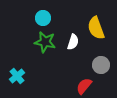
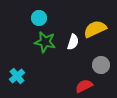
cyan circle: moved 4 px left
yellow semicircle: moved 1 px left, 1 px down; rotated 85 degrees clockwise
red semicircle: rotated 24 degrees clockwise
